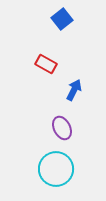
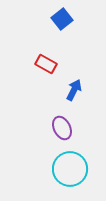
cyan circle: moved 14 px right
